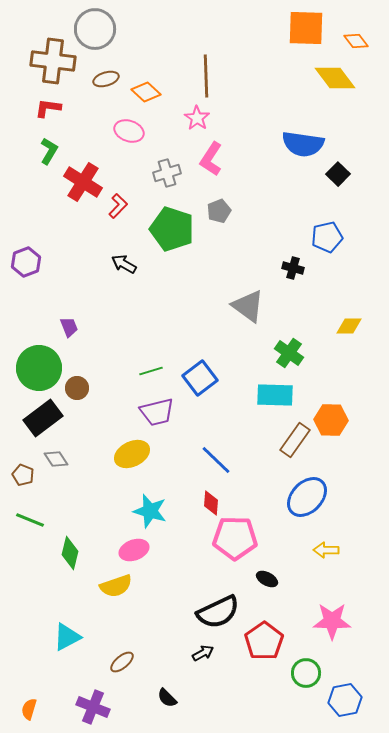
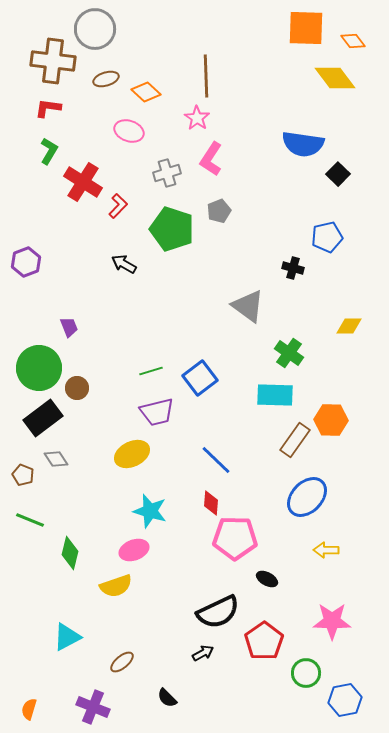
orange diamond at (356, 41): moved 3 px left
